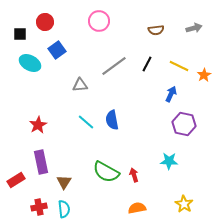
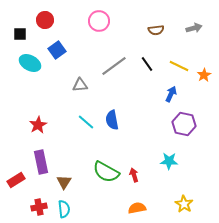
red circle: moved 2 px up
black line: rotated 63 degrees counterclockwise
